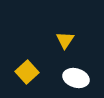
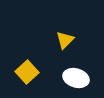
yellow triangle: rotated 12 degrees clockwise
